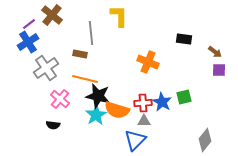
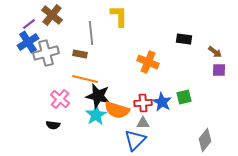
gray cross: moved 15 px up; rotated 20 degrees clockwise
gray triangle: moved 1 px left, 2 px down
